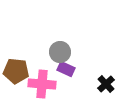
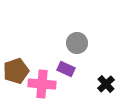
gray circle: moved 17 px right, 9 px up
brown pentagon: rotated 25 degrees counterclockwise
